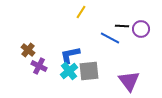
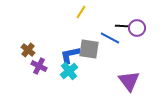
purple circle: moved 4 px left, 1 px up
gray square: moved 22 px up; rotated 15 degrees clockwise
